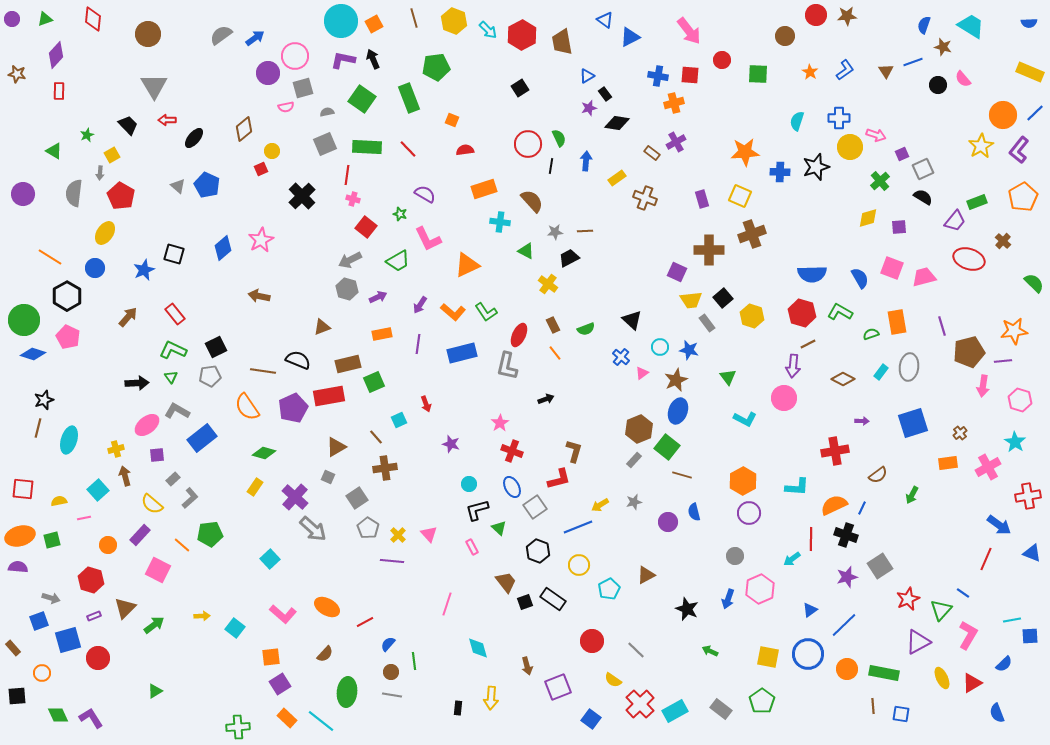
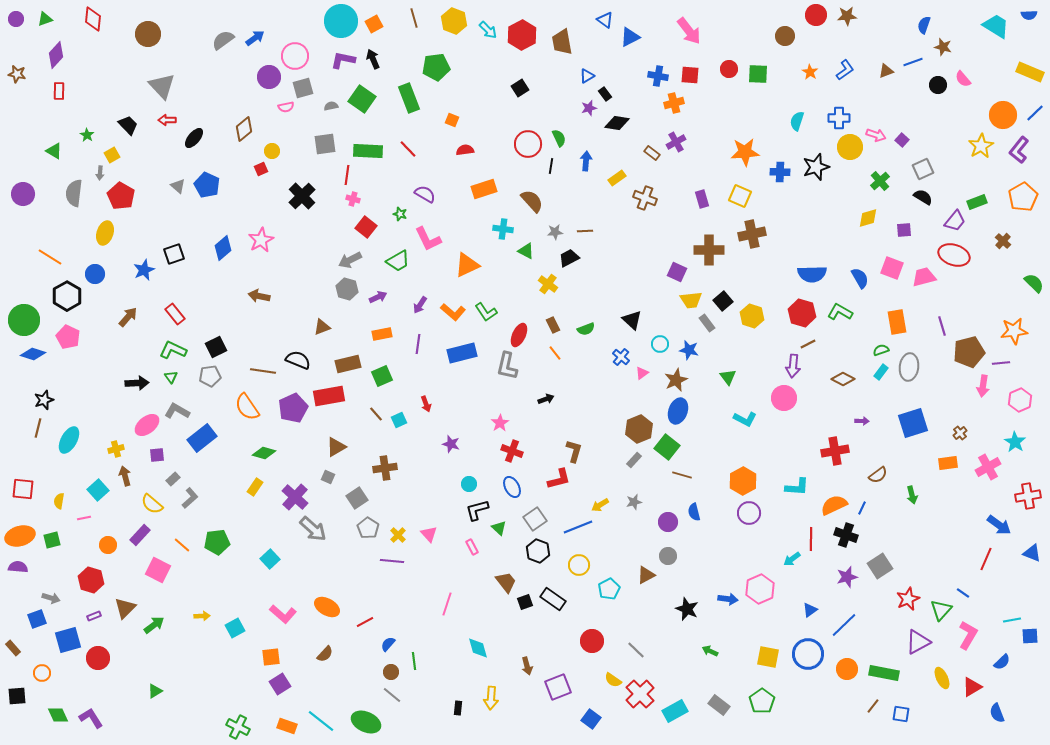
purple circle at (12, 19): moved 4 px right
blue semicircle at (1029, 23): moved 8 px up
cyan trapezoid at (971, 26): moved 25 px right
gray semicircle at (221, 35): moved 2 px right, 5 px down
red circle at (722, 60): moved 7 px right, 9 px down
brown triangle at (886, 71): rotated 42 degrees clockwise
purple circle at (268, 73): moved 1 px right, 4 px down
gray triangle at (154, 86): moved 8 px right; rotated 12 degrees counterclockwise
gray semicircle at (327, 112): moved 4 px right, 6 px up
green star at (87, 135): rotated 16 degrees counterclockwise
gray square at (325, 144): rotated 15 degrees clockwise
green rectangle at (367, 147): moved 1 px right, 4 px down
purple square at (902, 154): moved 14 px up; rotated 24 degrees counterclockwise
cyan cross at (500, 222): moved 3 px right, 7 px down
purple square at (899, 227): moved 5 px right, 3 px down
yellow ellipse at (105, 233): rotated 15 degrees counterclockwise
brown cross at (752, 234): rotated 8 degrees clockwise
black square at (174, 254): rotated 35 degrees counterclockwise
red ellipse at (969, 259): moved 15 px left, 4 px up
blue circle at (95, 268): moved 6 px down
black square at (723, 298): moved 3 px down
green semicircle at (871, 334): moved 10 px right, 16 px down
cyan circle at (660, 347): moved 3 px up
purple line at (1003, 361): moved 2 px left, 2 px down
green square at (374, 382): moved 8 px right, 6 px up
pink hexagon at (1020, 400): rotated 20 degrees clockwise
brown line at (376, 437): moved 23 px up
cyan ellipse at (69, 440): rotated 12 degrees clockwise
green arrow at (912, 495): rotated 42 degrees counterclockwise
yellow semicircle at (59, 501): rotated 70 degrees counterclockwise
gray square at (535, 507): moved 12 px down
green pentagon at (210, 534): moved 7 px right, 8 px down
gray circle at (735, 556): moved 67 px left
blue arrow at (728, 599): rotated 102 degrees counterclockwise
blue square at (39, 621): moved 2 px left, 2 px up
cyan square at (235, 628): rotated 24 degrees clockwise
blue semicircle at (1004, 664): moved 2 px left, 2 px up
red triangle at (972, 683): moved 4 px down
green ellipse at (347, 692): moved 19 px right, 30 px down; rotated 72 degrees counterclockwise
gray line at (392, 695): rotated 30 degrees clockwise
red cross at (640, 704): moved 10 px up
brown line at (873, 706): rotated 42 degrees clockwise
gray rectangle at (721, 709): moved 2 px left, 4 px up
orange rectangle at (287, 718): moved 8 px down; rotated 24 degrees counterclockwise
green cross at (238, 727): rotated 30 degrees clockwise
